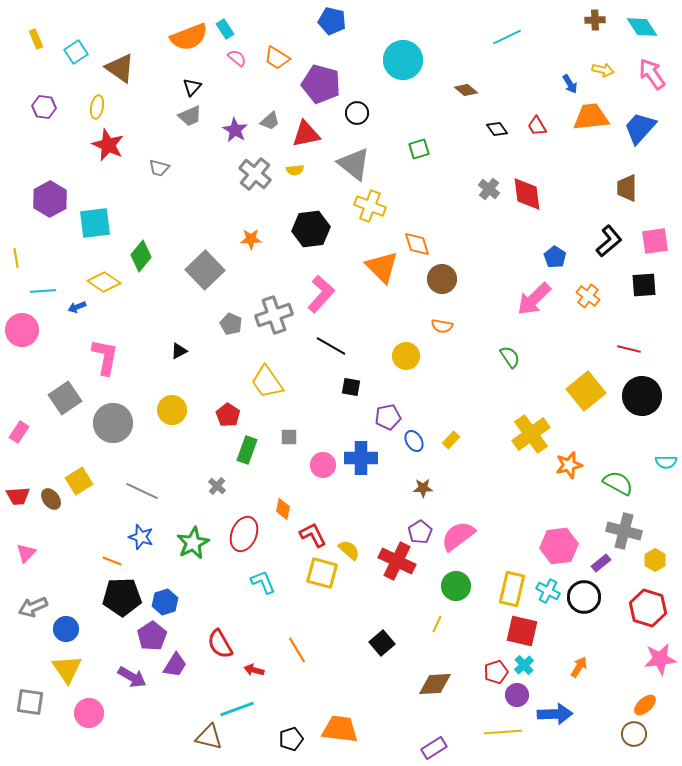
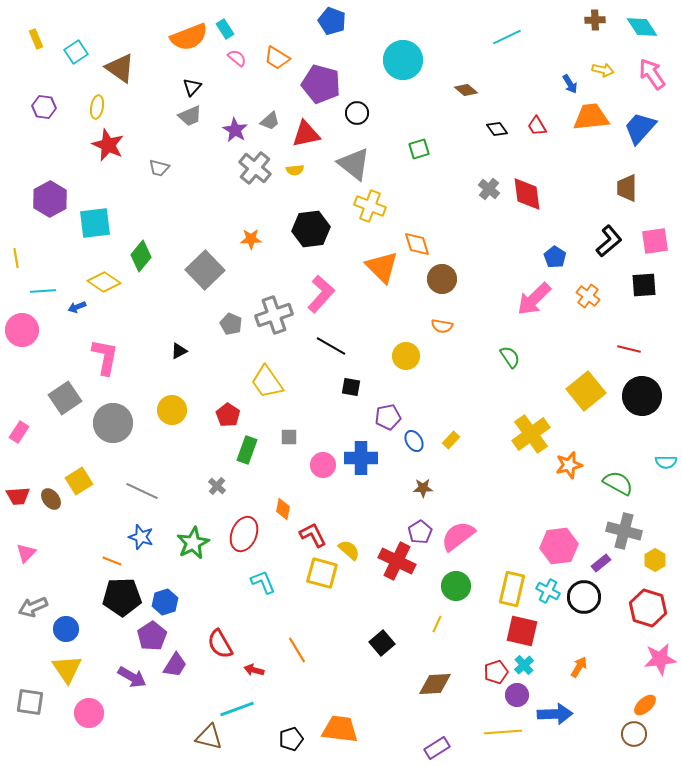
blue pentagon at (332, 21): rotated 8 degrees clockwise
gray cross at (255, 174): moved 6 px up
purple rectangle at (434, 748): moved 3 px right
